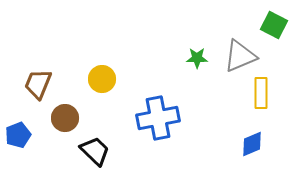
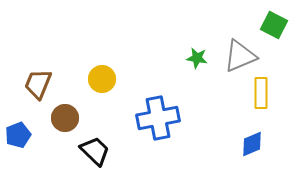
green star: rotated 10 degrees clockwise
